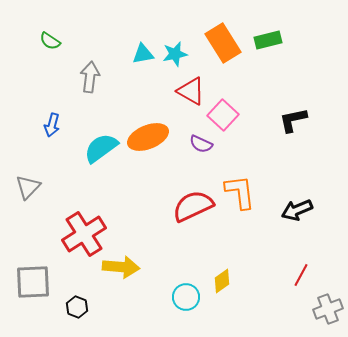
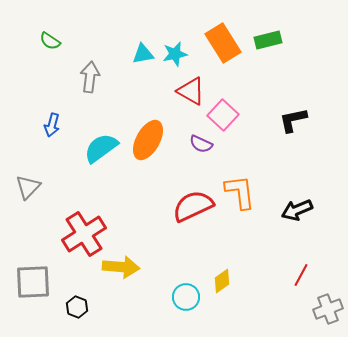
orange ellipse: moved 3 px down; rotated 39 degrees counterclockwise
